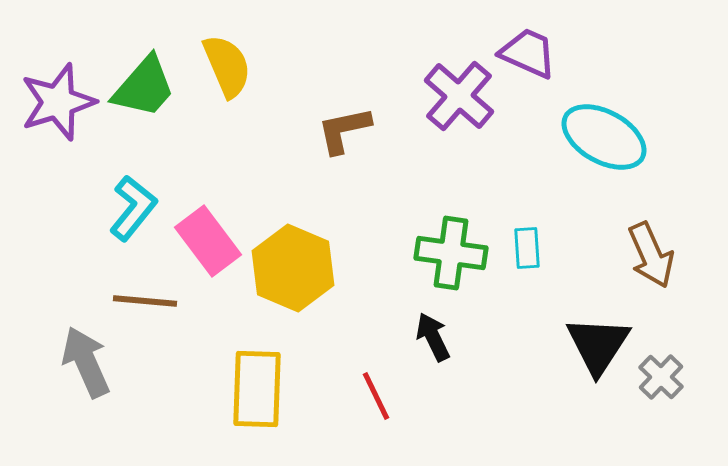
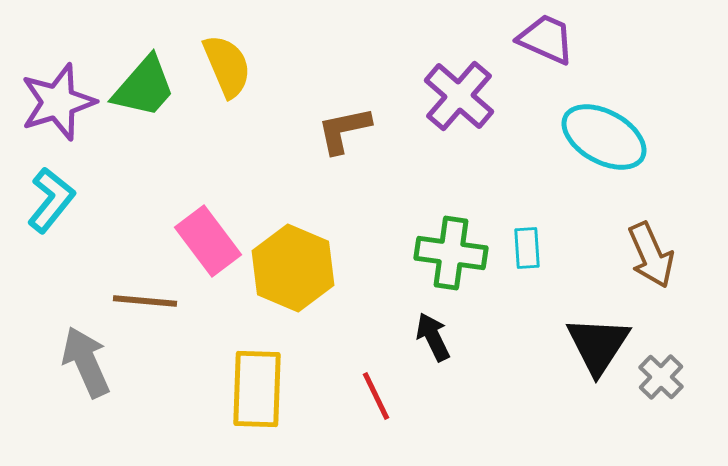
purple trapezoid: moved 18 px right, 14 px up
cyan L-shape: moved 82 px left, 8 px up
